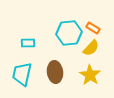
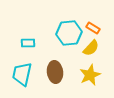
yellow star: rotated 15 degrees clockwise
